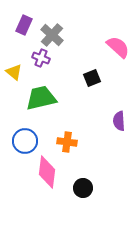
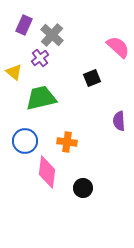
purple cross: moved 1 px left; rotated 30 degrees clockwise
